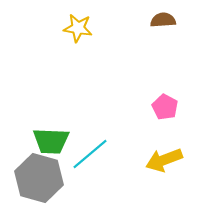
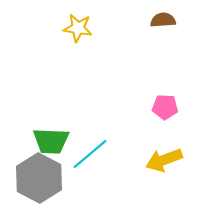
pink pentagon: rotated 25 degrees counterclockwise
gray hexagon: rotated 12 degrees clockwise
